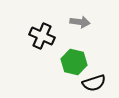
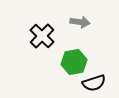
black cross: rotated 20 degrees clockwise
green hexagon: rotated 25 degrees counterclockwise
